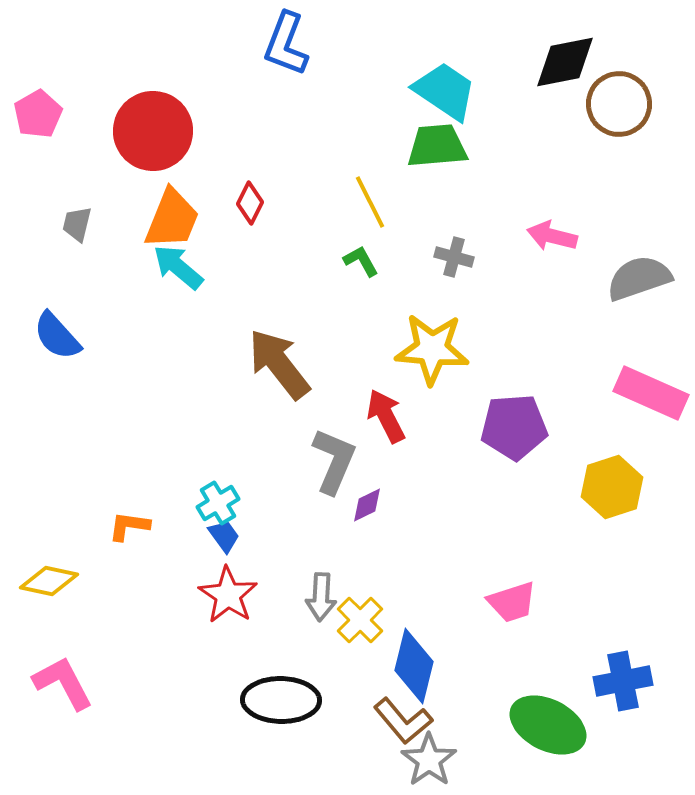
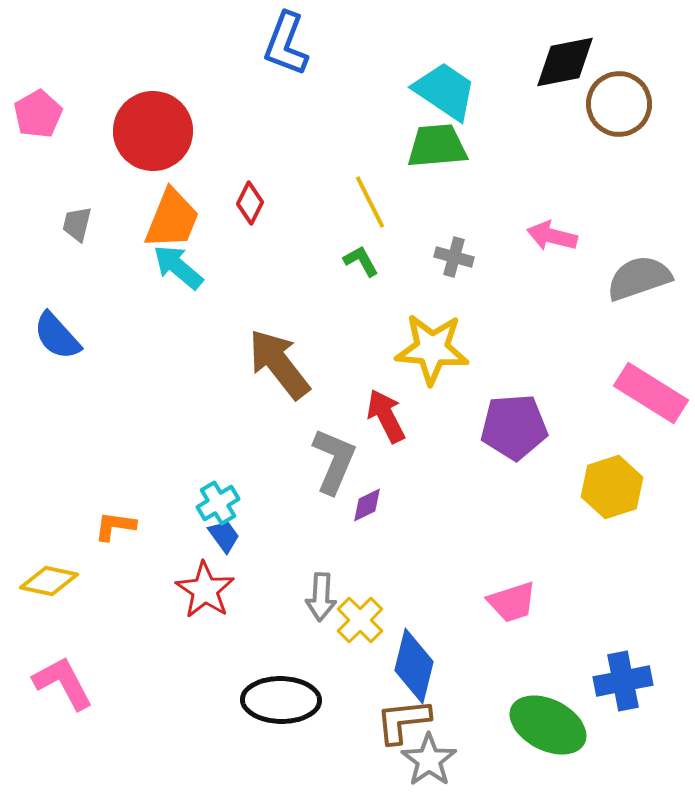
pink rectangle: rotated 8 degrees clockwise
orange L-shape: moved 14 px left
red star: moved 23 px left, 5 px up
brown L-shape: rotated 124 degrees clockwise
